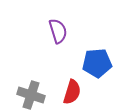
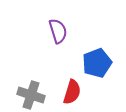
blue pentagon: rotated 16 degrees counterclockwise
